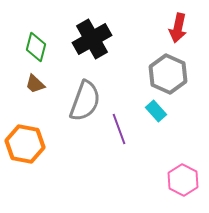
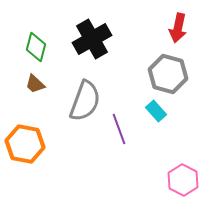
gray hexagon: rotated 9 degrees counterclockwise
